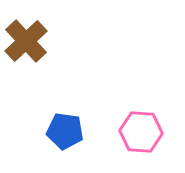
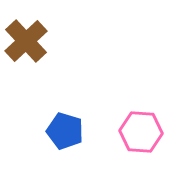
blue pentagon: rotated 9 degrees clockwise
